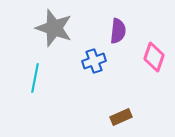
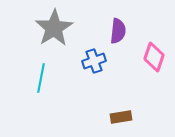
gray star: rotated 21 degrees clockwise
cyan line: moved 6 px right
brown rectangle: rotated 15 degrees clockwise
